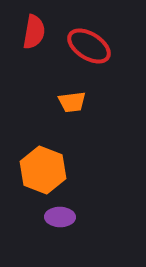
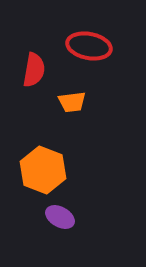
red semicircle: moved 38 px down
red ellipse: rotated 21 degrees counterclockwise
purple ellipse: rotated 28 degrees clockwise
